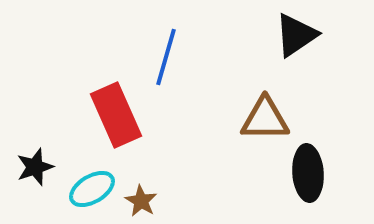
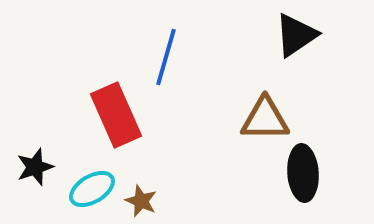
black ellipse: moved 5 px left
brown star: rotated 8 degrees counterclockwise
